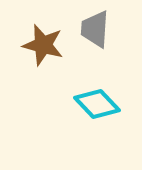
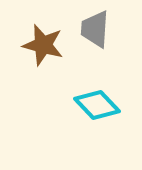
cyan diamond: moved 1 px down
